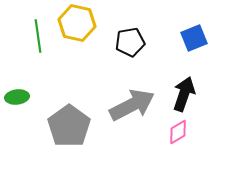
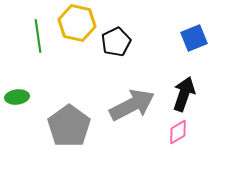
black pentagon: moved 14 px left; rotated 16 degrees counterclockwise
